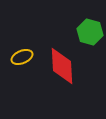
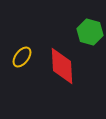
yellow ellipse: rotated 30 degrees counterclockwise
